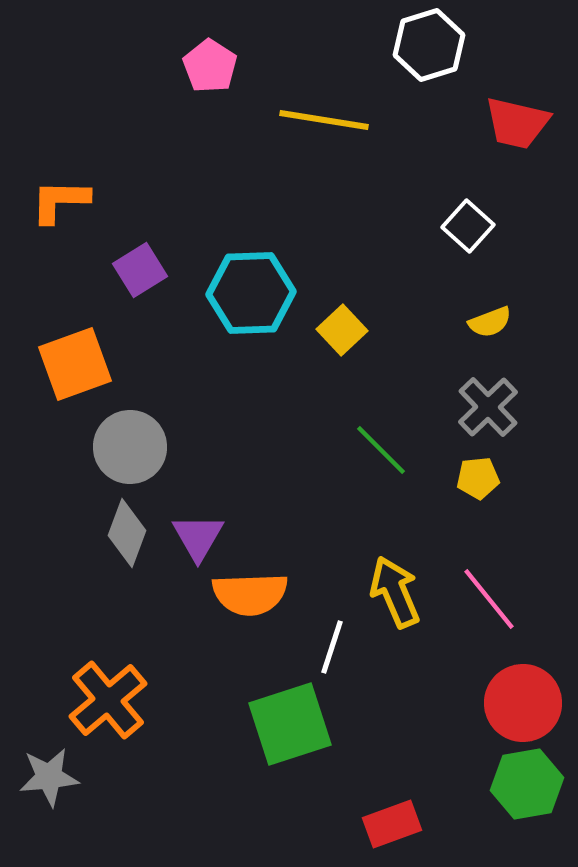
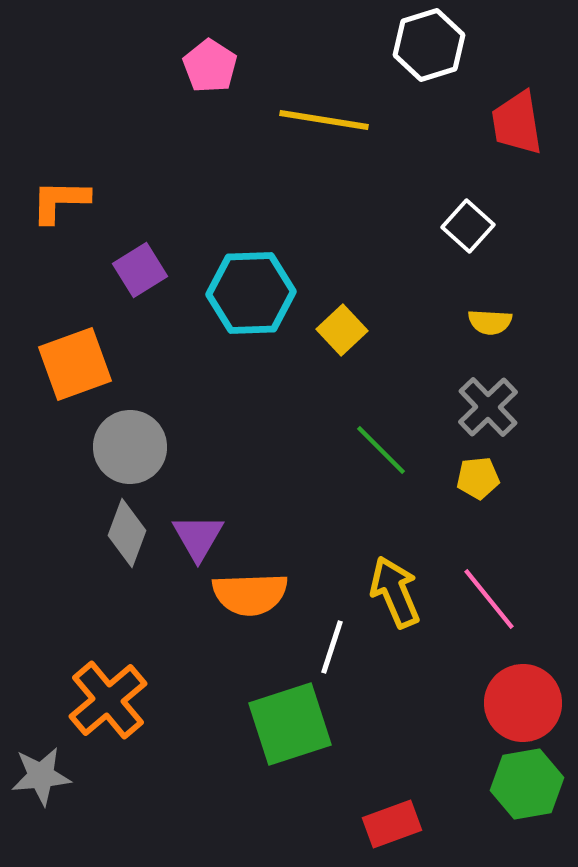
red trapezoid: rotated 68 degrees clockwise
yellow semicircle: rotated 24 degrees clockwise
gray star: moved 8 px left, 1 px up
